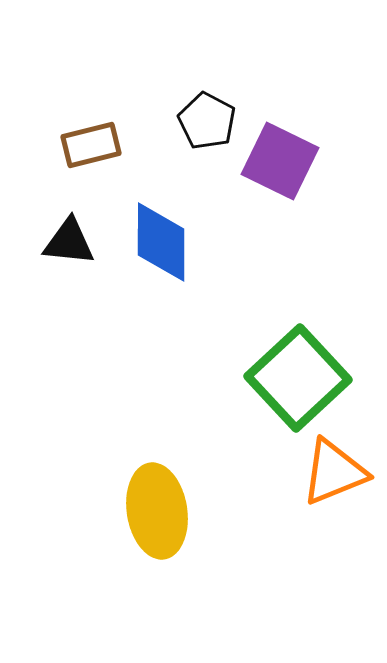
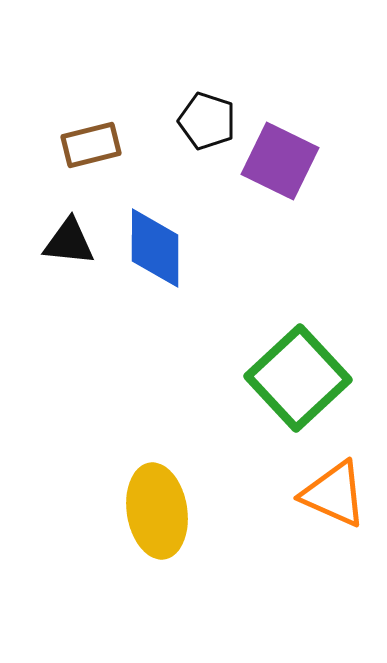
black pentagon: rotated 10 degrees counterclockwise
blue diamond: moved 6 px left, 6 px down
orange triangle: moved 22 px down; rotated 46 degrees clockwise
